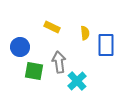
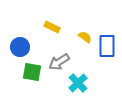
yellow semicircle: moved 4 px down; rotated 48 degrees counterclockwise
blue rectangle: moved 1 px right, 1 px down
gray arrow: rotated 115 degrees counterclockwise
green square: moved 2 px left, 1 px down
cyan cross: moved 1 px right, 2 px down
